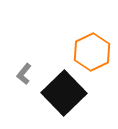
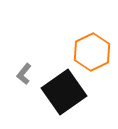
black square: moved 1 px up; rotated 9 degrees clockwise
